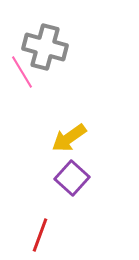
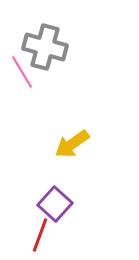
yellow arrow: moved 3 px right, 6 px down
purple square: moved 17 px left, 26 px down
